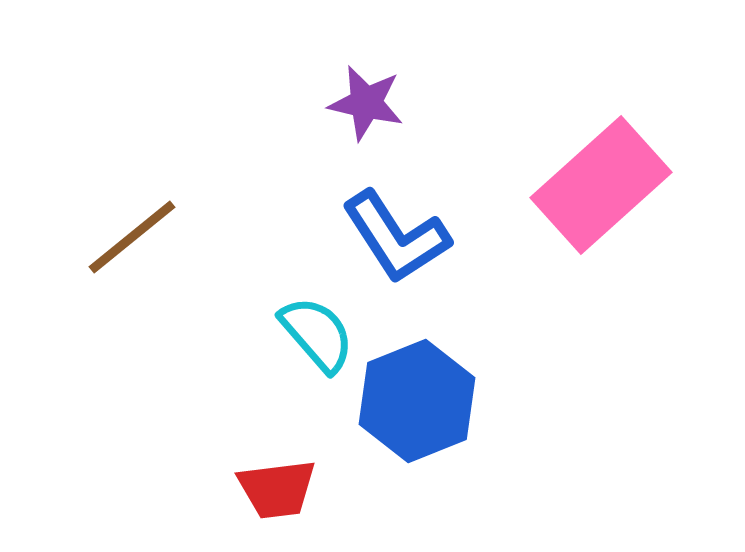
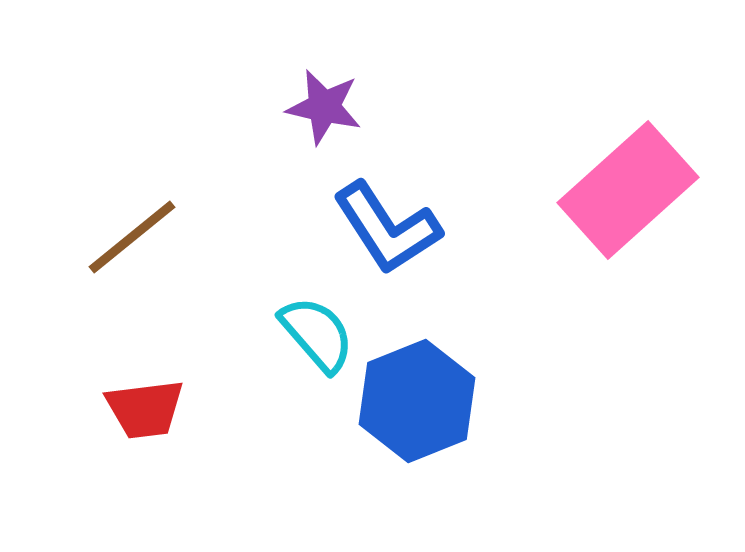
purple star: moved 42 px left, 4 px down
pink rectangle: moved 27 px right, 5 px down
blue L-shape: moved 9 px left, 9 px up
red trapezoid: moved 132 px left, 80 px up
